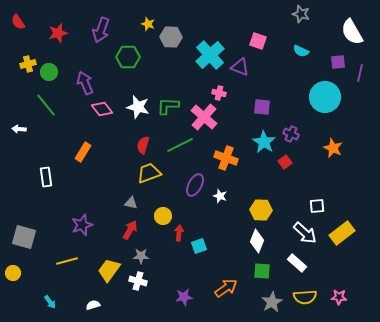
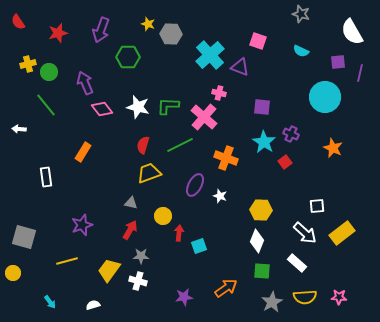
gray hexagon at (171, 37): moved 3 px up
